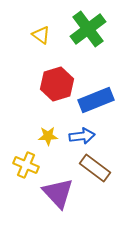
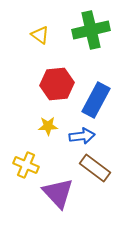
green cross: moved 3 px right, 1 px down; rotated 24 degrees clockwise
yellow triangle: moved 1 px left
red hexagon: rotated 12 degrees clockwise
blue rectangle: rotated 40 degrees counterclockwise
yellow star: moved 10 px up
